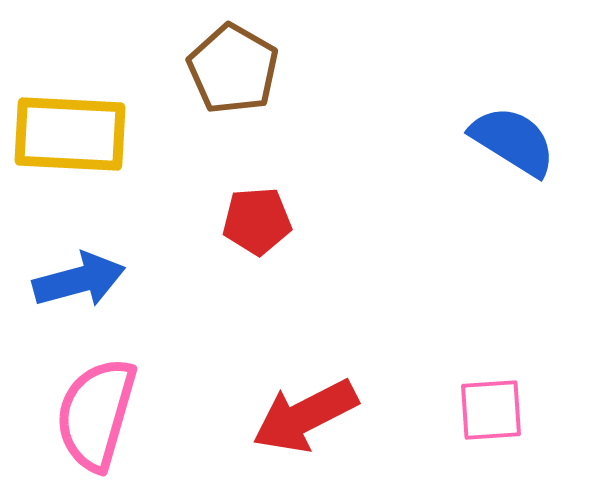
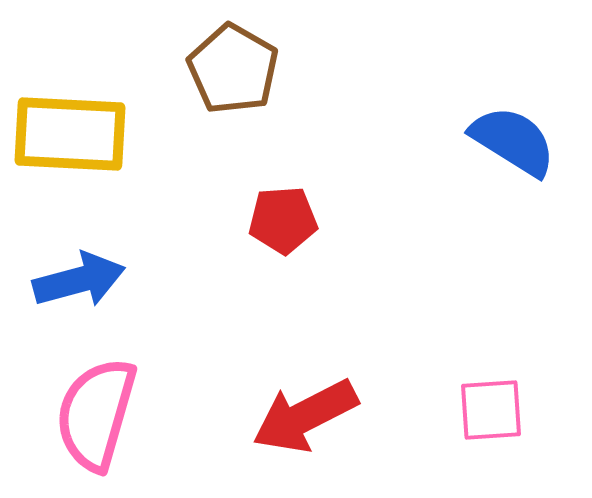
red pentagon: moved 26 px right, 1 px up
